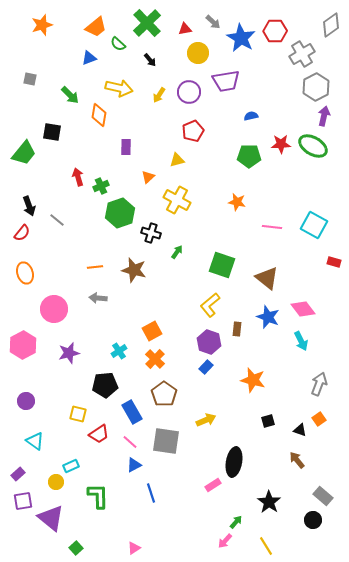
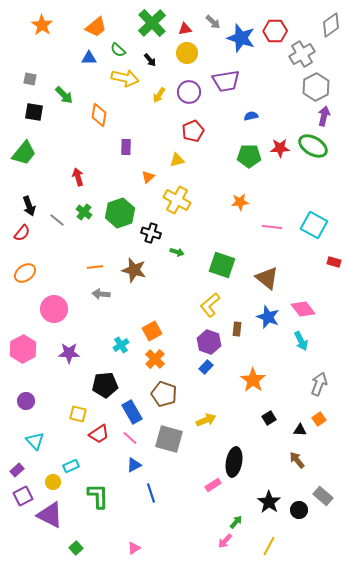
green cross at (147, 23): moved 5 px right
orange star at (42, 25): rotated 20 degrees counterclockwise
blue star at (241, 38): rotated 12 degrees counterclockwise
green semicircle at (118, 44): moved 6 px down
yellow circle at (198, 53): moved 11 px left
blue triangle at (89, 58): rotated 21 degrees clockwise
yellow arrow at (119, 88): moved 6 px right, 10 px up
green arrow at (70, 95): moved 6 px left
black square at (52, 132): moved 18 px left, 20 px up
red star at (281, 144): moved 1 px left, 4 px down
green cross at (101, 186): moved 17 px left, 26 px down; rotated 28 degrees counterclockwise
orange star at (237, 202): moved 3 px right; rotated 18 degrees counterclockwise
green arrow at (177, 252): rotated 72 degrees clockwise
orange ellipse at (25, 273): rotated 70 degrees clockwise
gray arrow at (98, 298): moved 3 px right, 4 px up
pink hexagon at (23, 345): moved 4 px down
cyan cross at (119, 351): moved 2 px right, 6 px up
purple star at (69, 353): rotated 15 degrees clockwise
orange star at (253, 380): rotated 20 degrees clockwise
brown pentagon at (164, 394): rotated 15 degrees counterclockwise
black square at (268, 421): moved 1 px right, 3 px up; rotated 16 degrees counterclockwise
black triangle at (300, 430): rotated 16 degrees counterclockwise
cyan triangle at (35, 441): rotated 12 degrees clockwise
gray square at (166, 441): moved 3 px right, 2 px up; rotated 8 degrees clockwise
pink line at (130, 442): moved 4 px up
purple rectangle at (18, 474): moved 1 px left, 4 px up
yellow circle at (56, 482): moved 3 px left
purple square at (23, 501): moved 5 px up; rotated 18 degrees counterclockwise
purple triangle at (51, 518): moved 1 px left, 3 px up; rotated 12 degrees counterclockwise
black circle at (313, 520): moved 14 px left, 10 px up
yellow line at (266, 546): moved 3 px right; rotated 60 degrees clockwise
